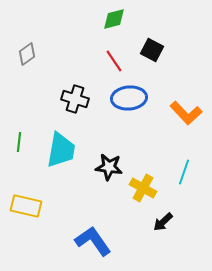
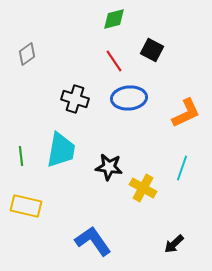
orange L-shape: rotated 72 degrees counterclockwise
green line: moved 2 px right, 14 px down; rotated 12 degrees counterclockwise
cyan line: moved 2 px left, 4 px up
black arrow: moved 11 px right, 22 px down
